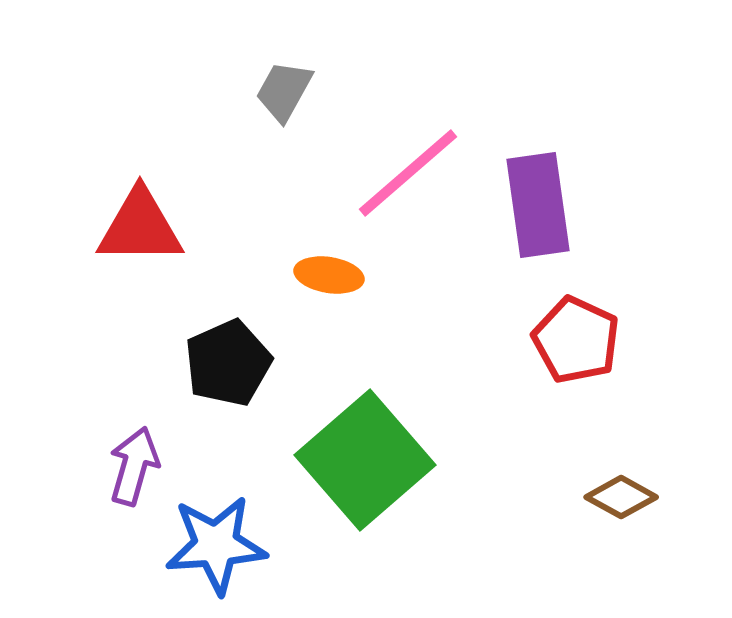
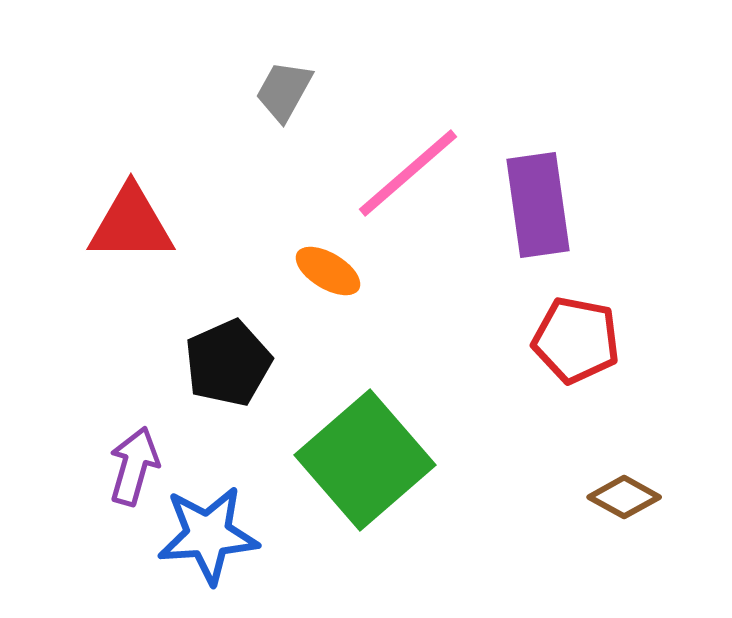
red triangle: moved 9 px left, 3 px up
orange ellipse: moved 1 px left, 4 px up; rotated 22 degrees clockwise
red pentagon: rotated 14 degrees counterclockwise
brown diamond: moved 3 px right
blue star: moved 8 px left, 10 px up
